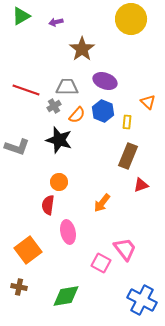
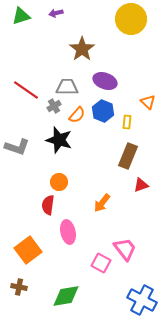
green triangle: rotated 12 degrees clockwise
purple arrow: moved 9 px up
red line: rotated 16 degrees clockwise
